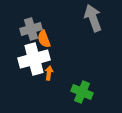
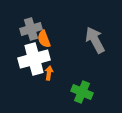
gray arrow: moved 2 px right, 22 px down; rotated 8 degrees counterclockwise
